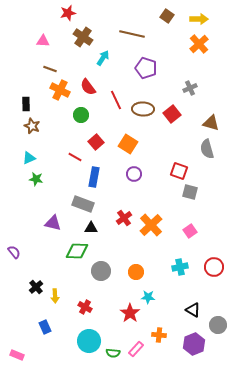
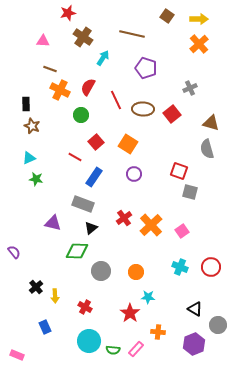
red semicircle at (88, 87): rotated 66 degrees clockwise
blue rectangle at (94, 177): rotated 24 degrees clockwise
black triangle at (91, 228): rotated 40 degrees counterclockwise
pink square at (190, 231): moved 8 px left
cyan cross at (180, 267): rotated 35 degrees clockwise
red circle at (214, 267): moved 3 px left
black triangle at (193, 310): moved 2 px right, 1 px up
orange cross at (159, 335): moved 1 px left, 3 px up
green semicircle at (113, 353): moved 3 px up
